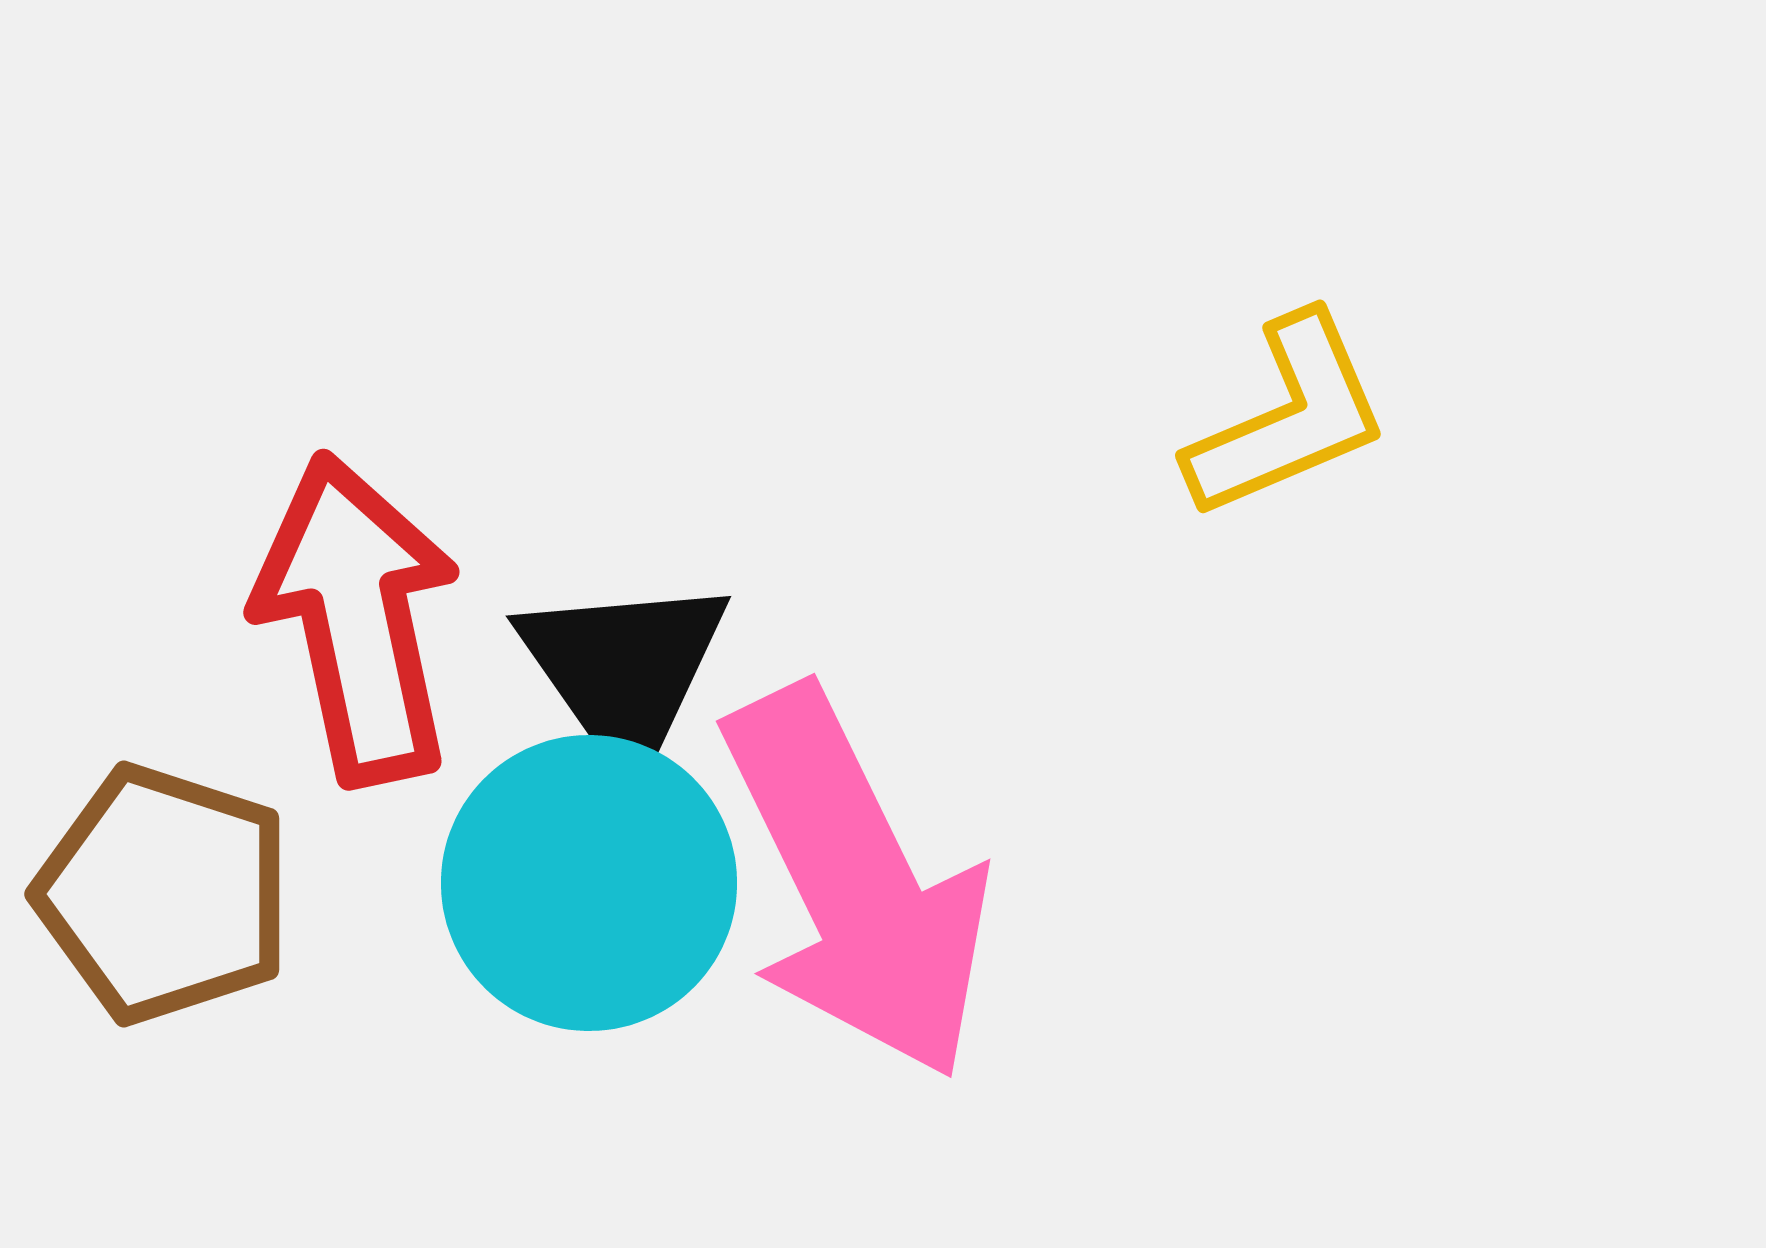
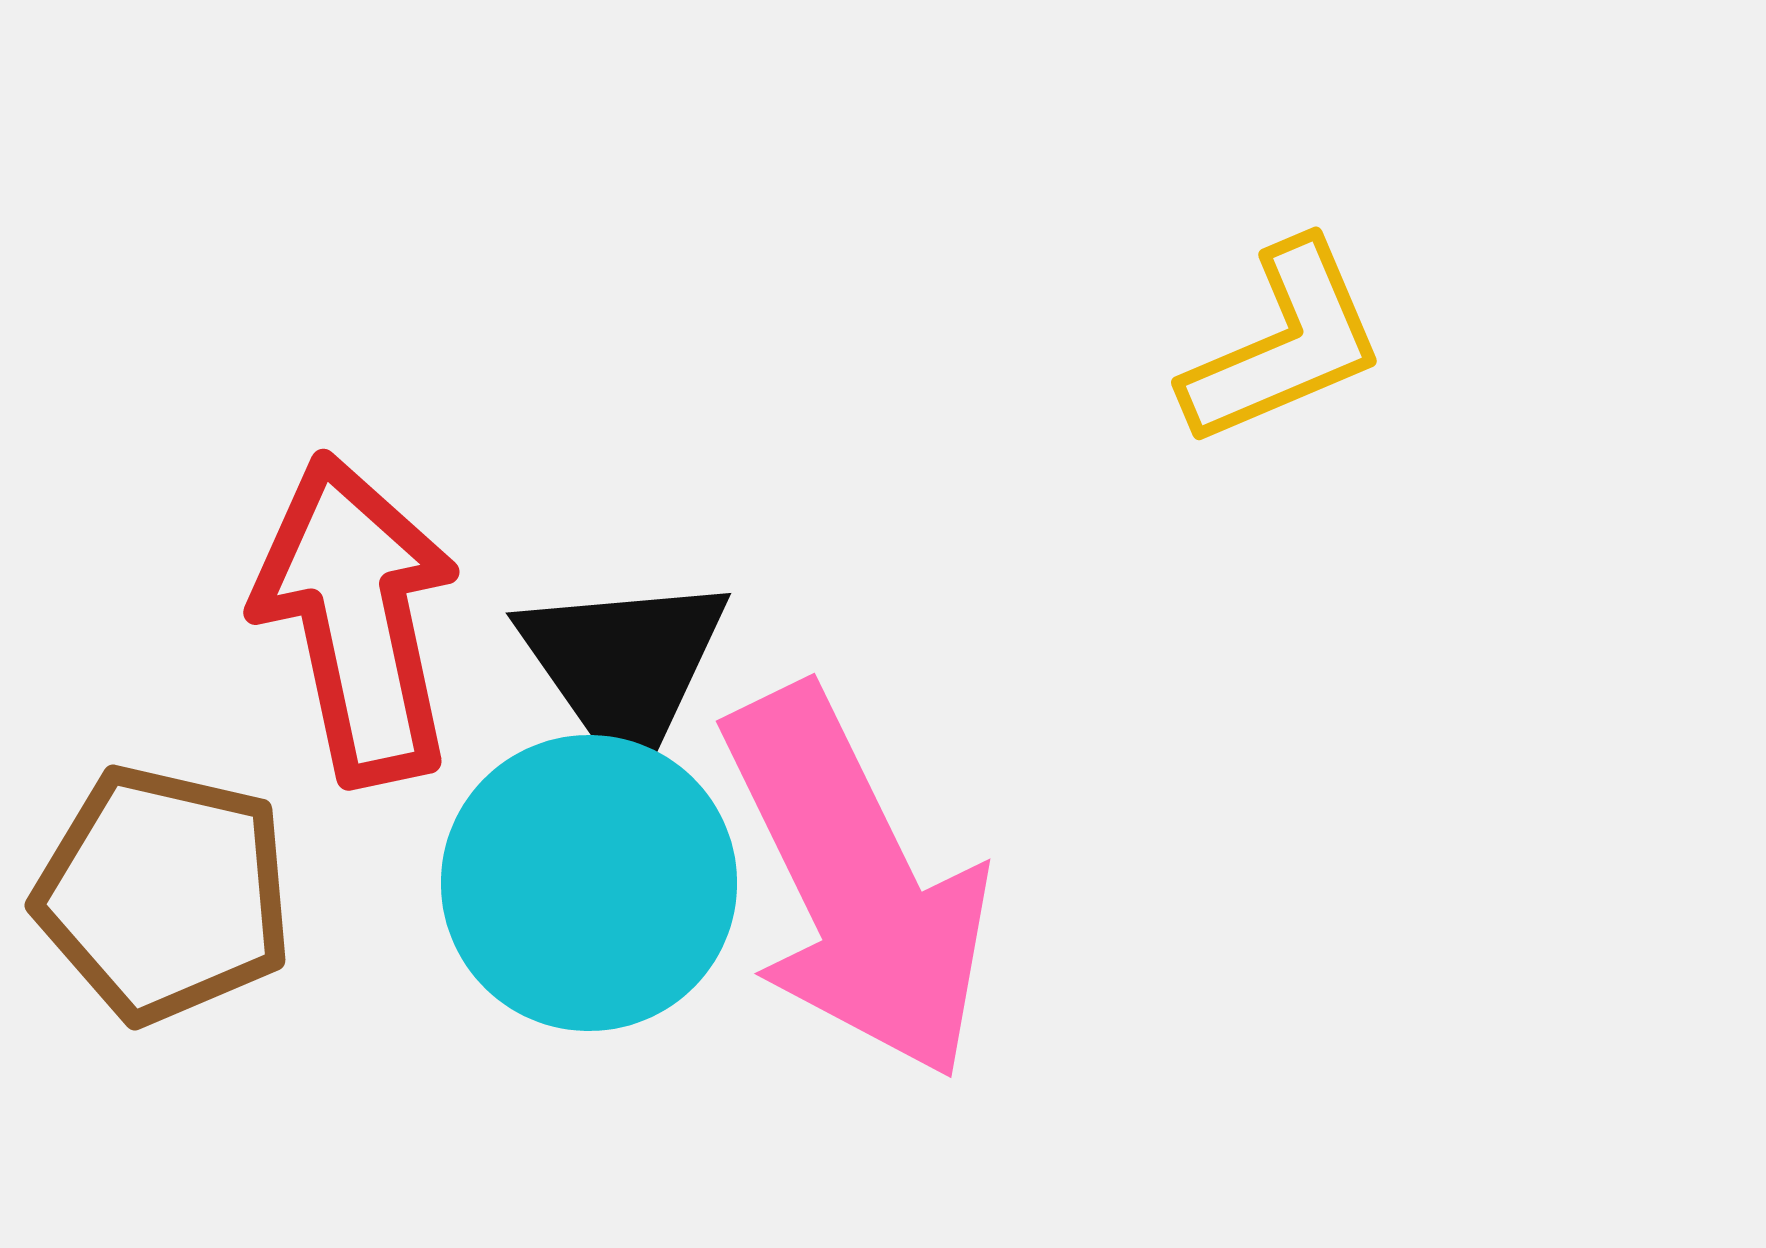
yellow L-shape: moved 4 px left, 73 px up
black triangle: moved 3 px up
brown pentagon: rotated 5 degrees counterclockwise
